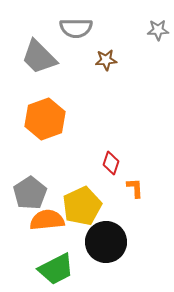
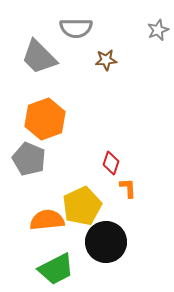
gray star: rotated 20 degrees counterclockwise
orange L-shape: moved 7 px left
gray pentagon: moved 1 px left, 34 px up; rotated 16 degrees counterclockwise
